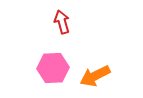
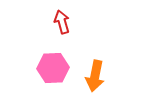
orange arrow: rotated 52 degrees counterclockwise
